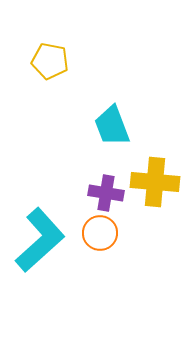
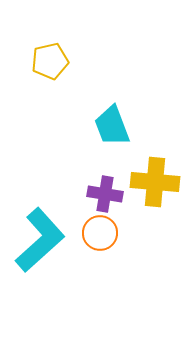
yellow pentagon: rotated 24 degrees counterclockwise
purple cross: moved 1 px left, 1 px down
